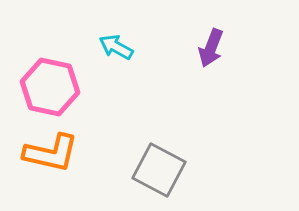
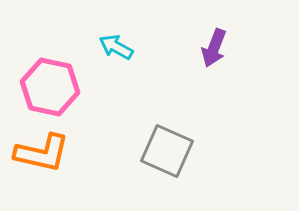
purple arrow: moved 3 px right
orange L-shape: moved 9 px left
gray square: moved 8 px right, 19 px up; rotated 4 degrees counterclockwise
